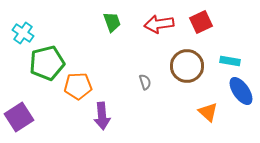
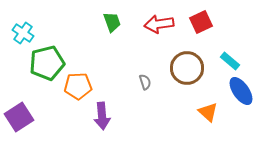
cyan rectangle: rotated 30 degrees clockwise
brown circle: moved 2 px down
